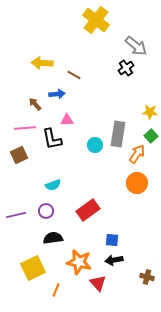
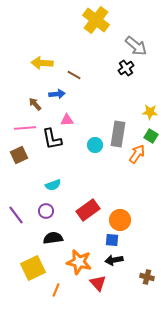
green square: rotated 16 degrees counterclockwise
orange circle: moved 17 px left, 37 px down
purple line: rotated 66 degrees clockwise
